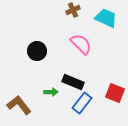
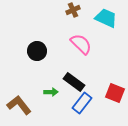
black rectangle: moved 1 px right; rotated 15 degrees clockwise
